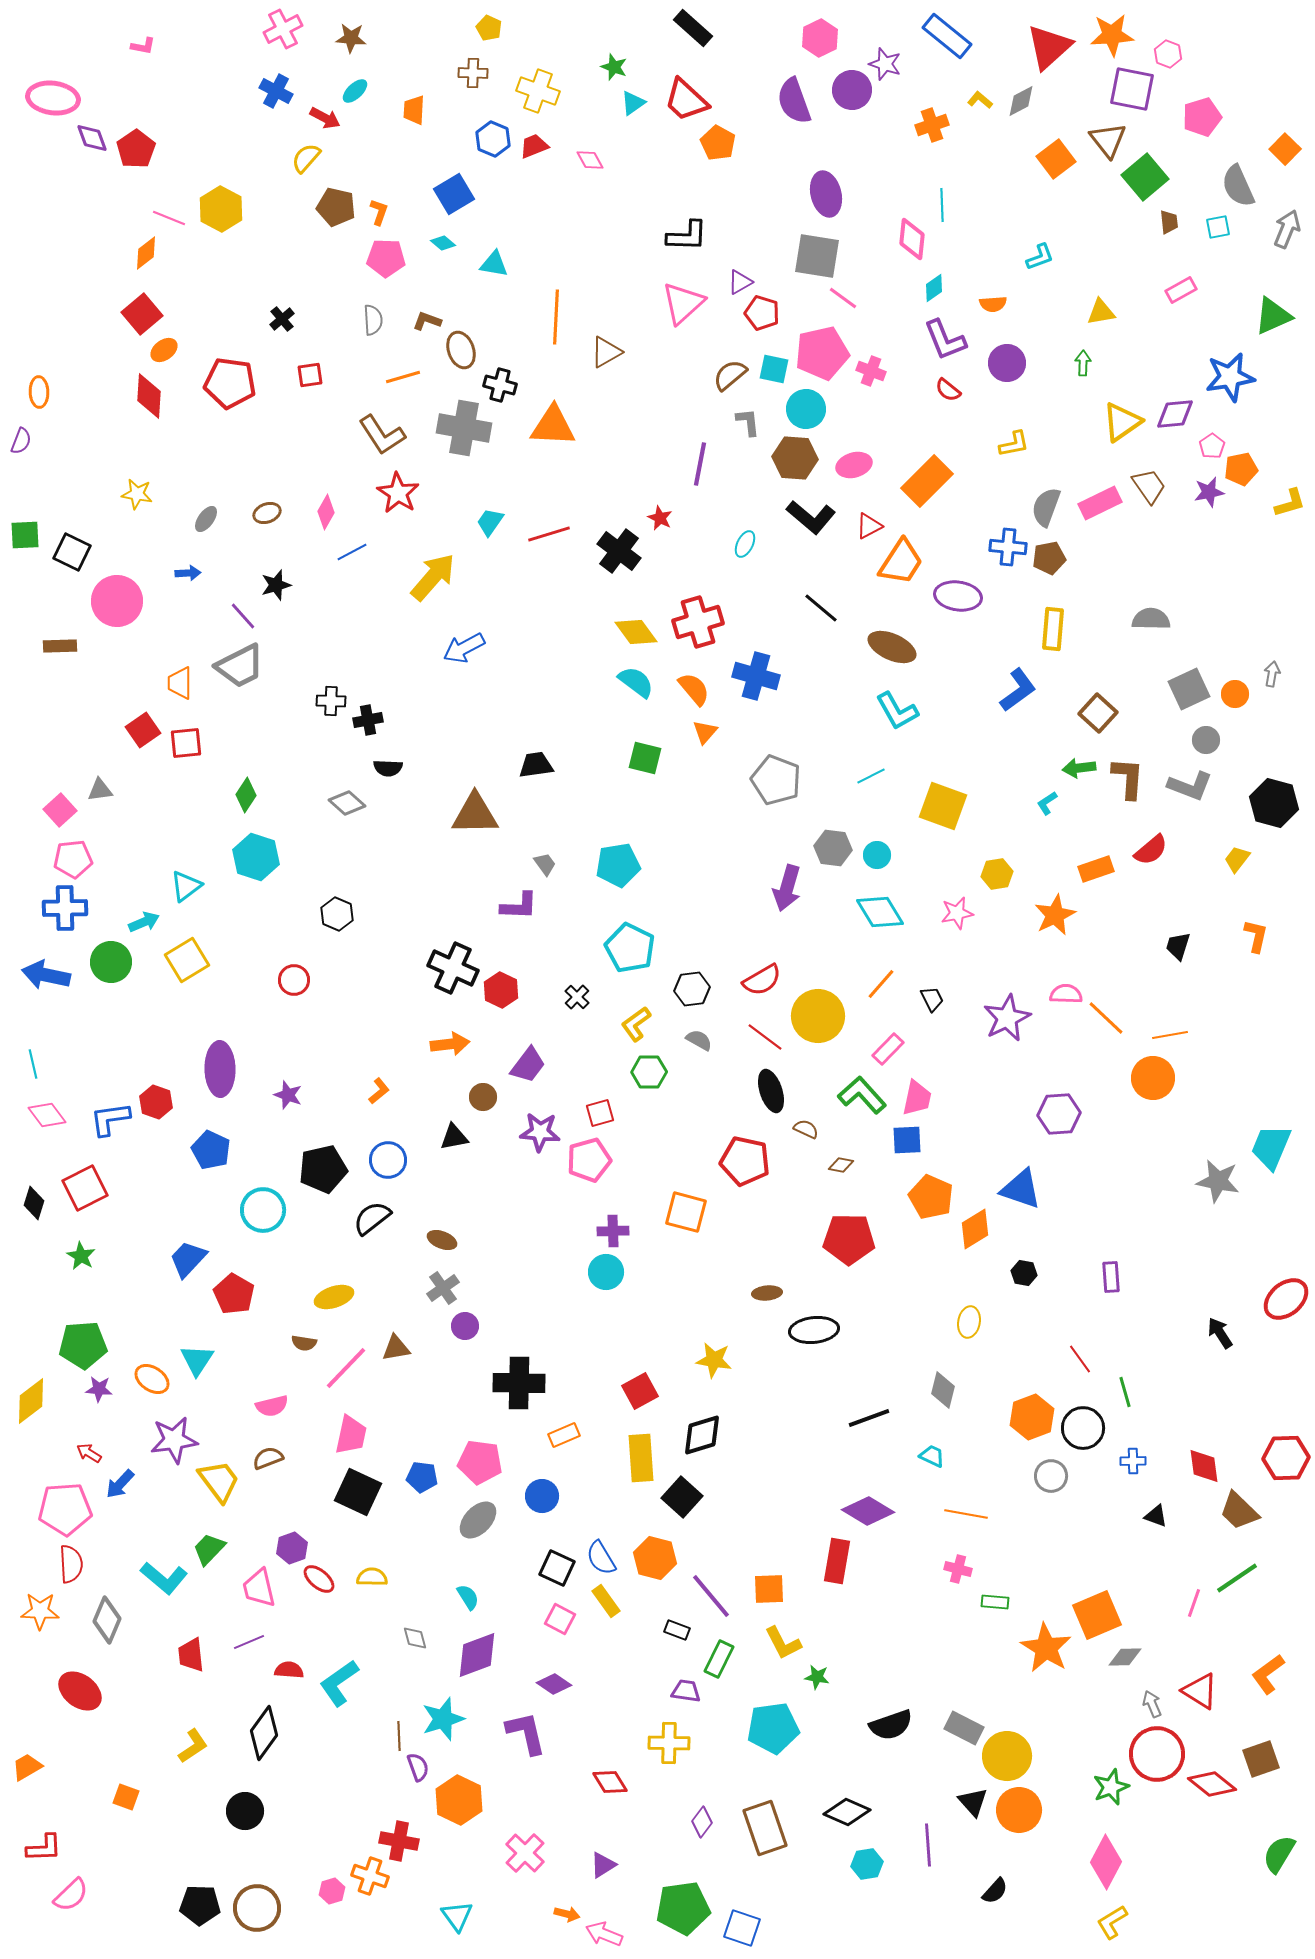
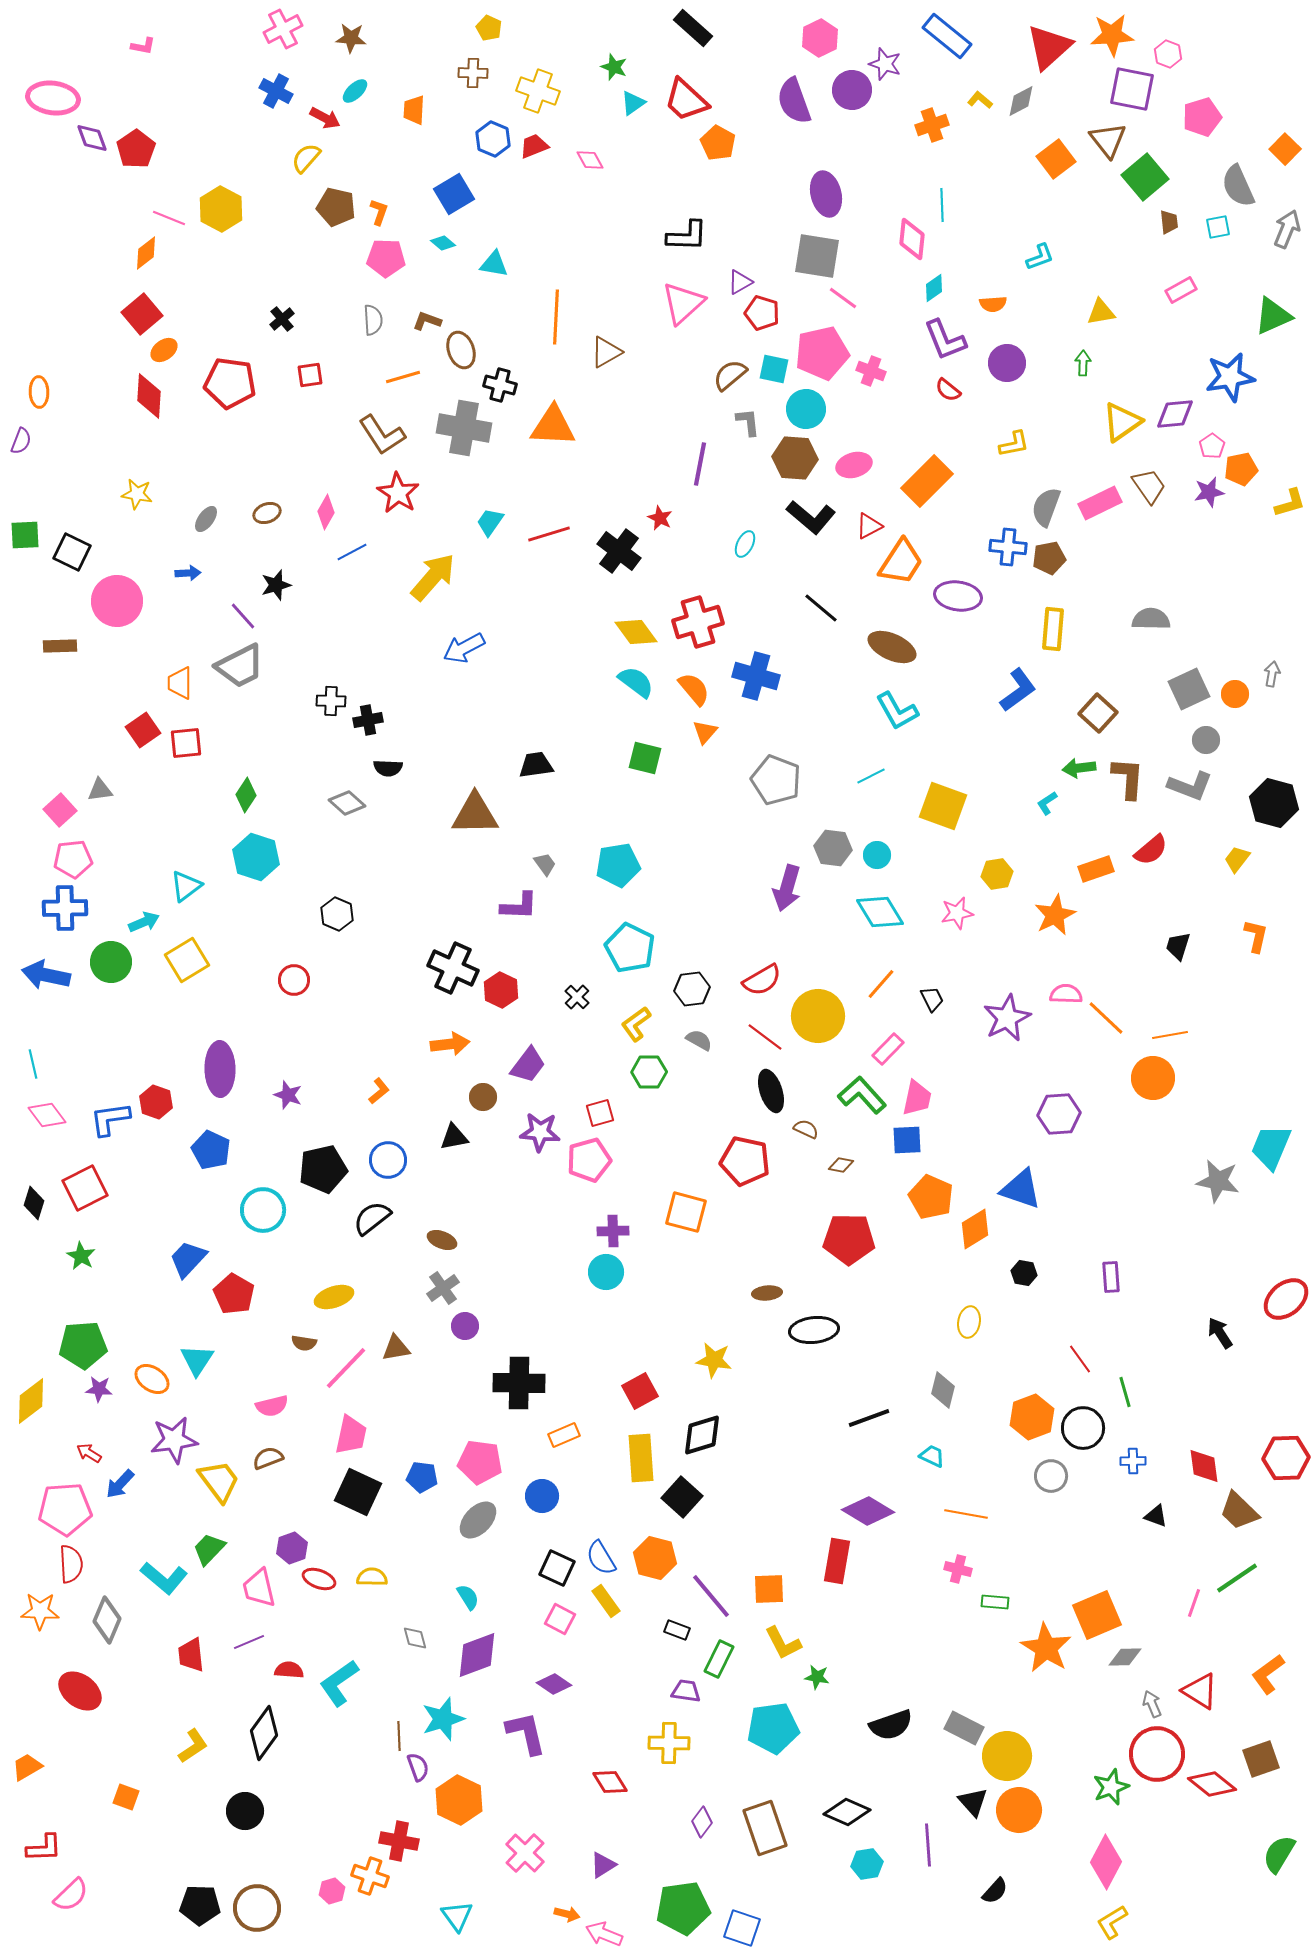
red ellipse at (319, 1579): rotated 20 degrees counterclockwise
